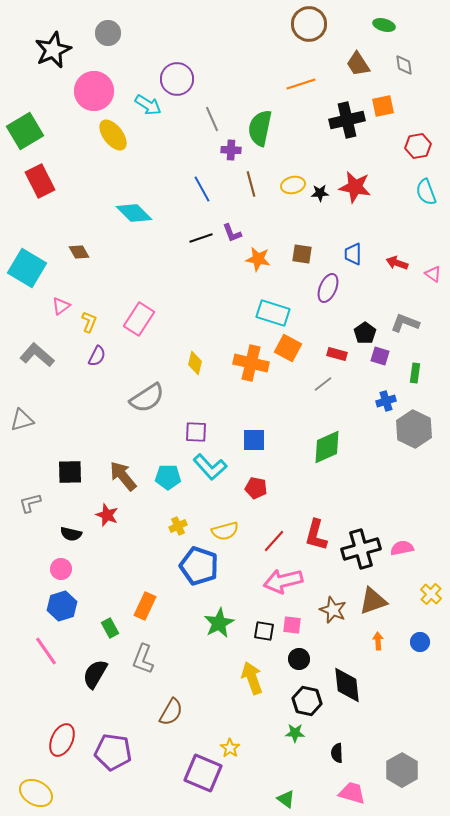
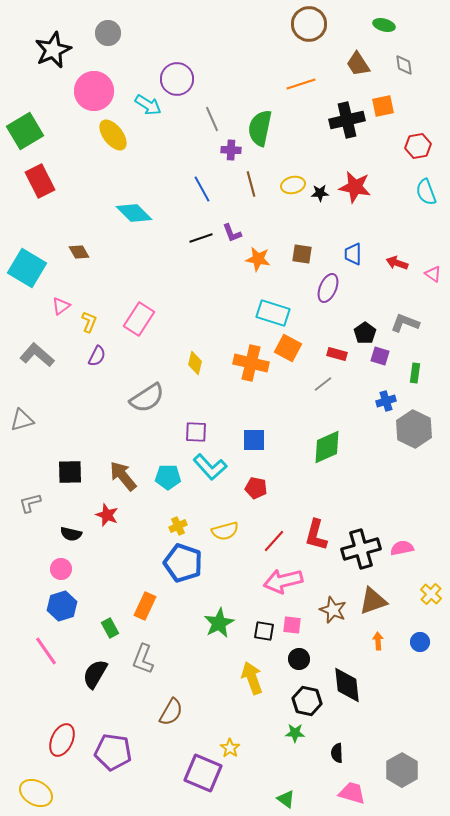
blue pentagon at (199, 566): moved 16 px left, 3 px up
